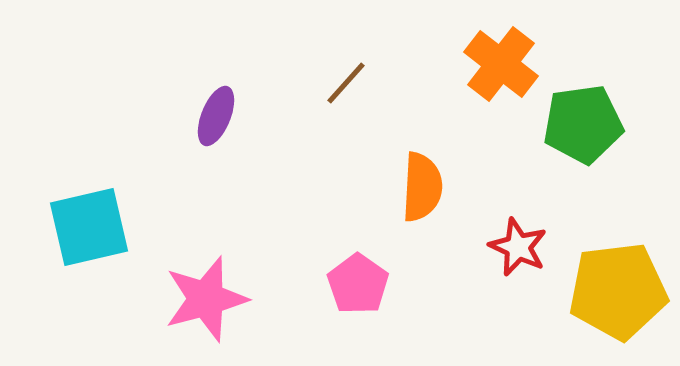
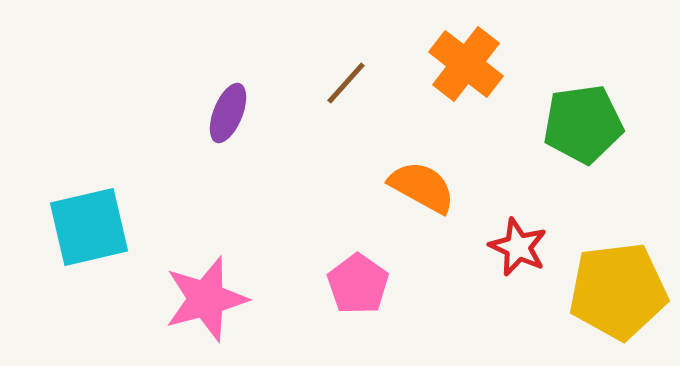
orange cross: moved 35 px left
purple ellipse: moved 12 px right, 3 px up
orange semicircle: rotated 64 degrees counterclockwise
